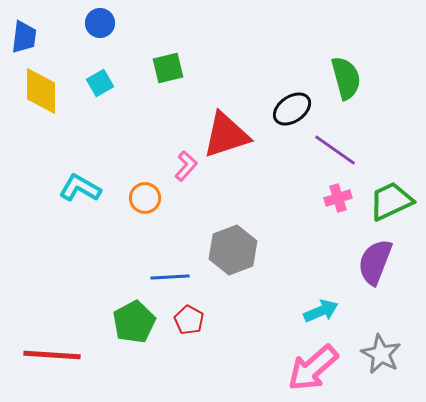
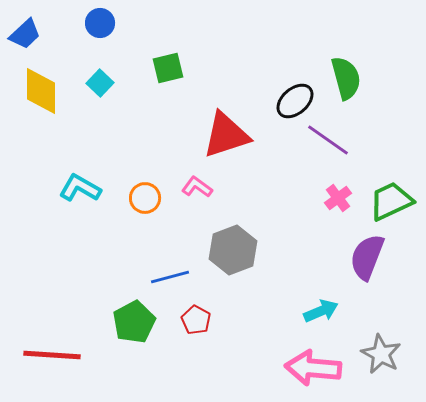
blue trapezoid: moved 1 px right, 3 px up; rotated 40 degrees clockwise
cyan square: rotated 16 degrees counterclockwise
black ellipse: moved 3 px right, 8 px up; rotated 6 degrees counterclockwise
purple line: moved 7 px left, 10 px up
pink L-shape: moved 11 px right, 21 px down; rotated 96 degrees counterclockwise
pink cross: rotated 20 degrees counterclockwise
purple semicircle: moved 8 px left, 5 px up
blue line: rotated 12 degrees counterclockwise
red pentagon: moved 7 px right
pink arrow: rotated 46 degrees clockwise
